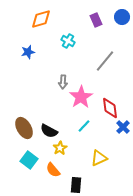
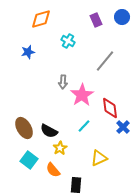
pink star: moved 1 px right, 2 px up
